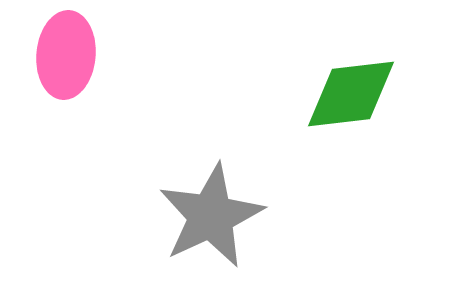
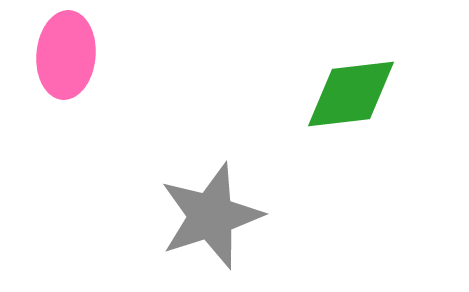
gray star: rotated 7 degrees clockwise
